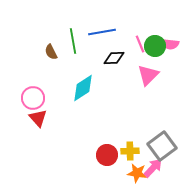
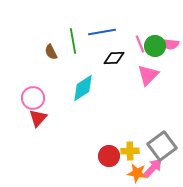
red triangle: rotated 24 degrees clockwise
red circle: moved 2 px right, 1 px down
